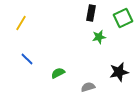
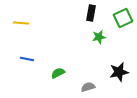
yellow line: rotated 63 degrees clockwise
blue line: rotated 32 degrees counterclockwise
